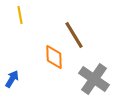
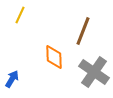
yellow line: rotated 36 degrees clockwise
brown line: moved 9 px right, 4 px up; rotated 52 degrees clockwise
gray cross: moved 7 px up
